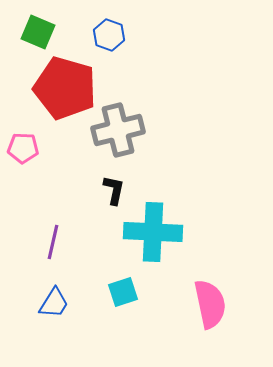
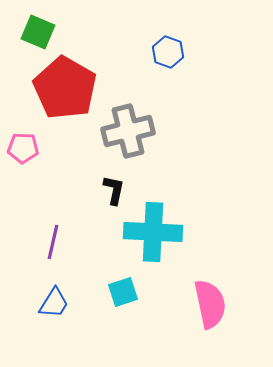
blue hexagon: moved 59 px right, 17 px down
red pentagon: rotated 14 degrees clockwise
gray cross: moved 10 px right, 1 px down
